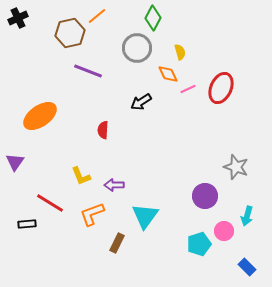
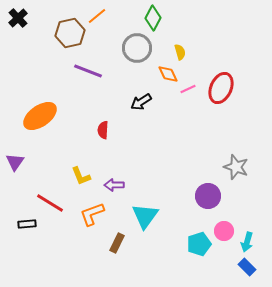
black cross: rotated 18 degrees counterclockwise
purple circle: moved 3 px right
cyan arrow: moved 26 px down
